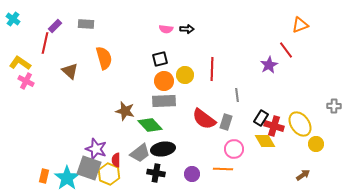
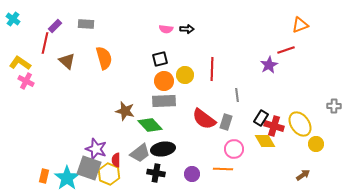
red line at (286, 50): rotated 72 degrees counterclockwise
brown triangle at (70, 71): moved 3 px left, 10 px up
